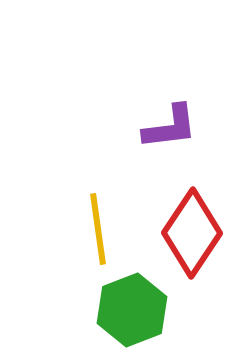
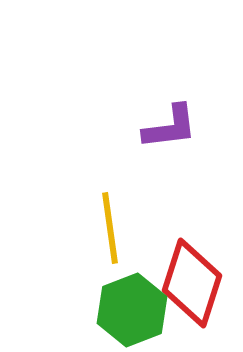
yellow line: moved 12 px right, 1 px up
red diamond: moved 50 px down; rotated 16 degrees counterclockwise
